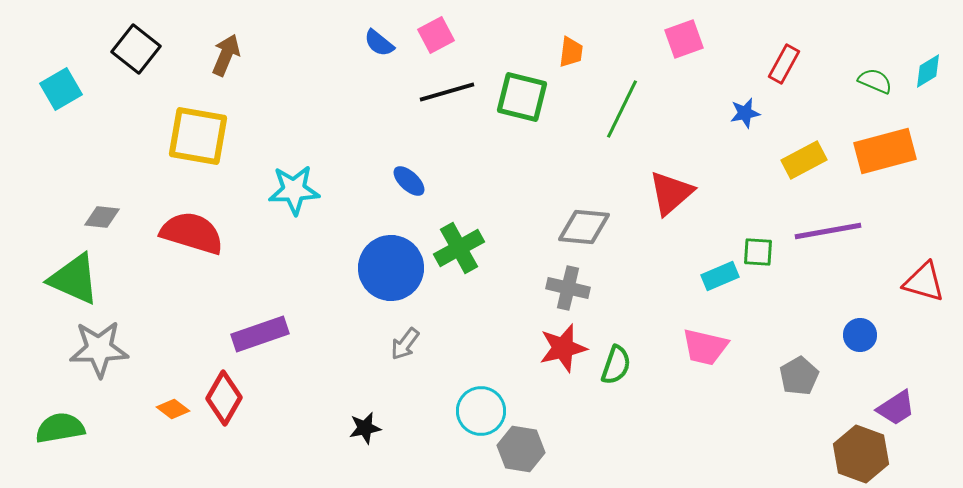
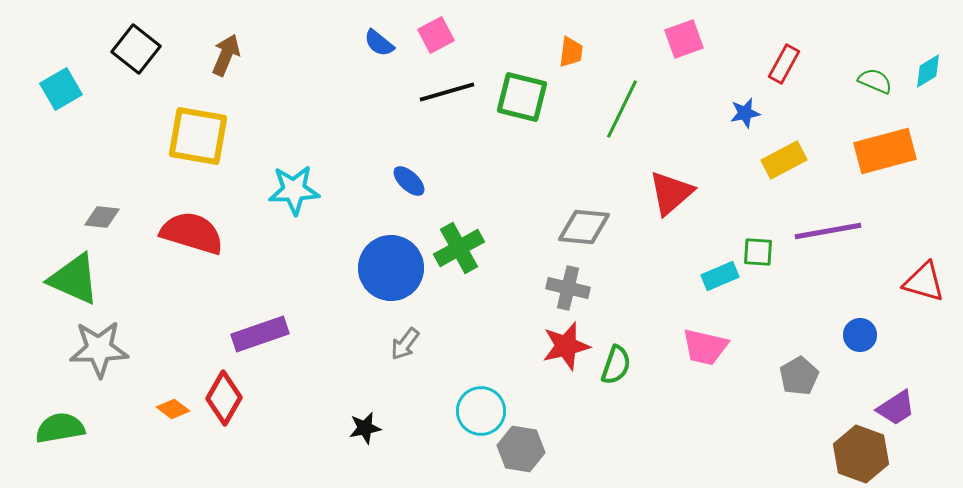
yellow rectangle at (804, 160): moved 20 px left
red star at (563, 348): moved 3 px right, 2 px up
